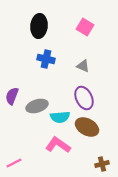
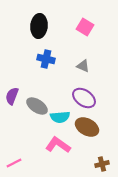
purple ellipse: rotated 30 degrees counterclockwise
gray ellipse: rotated 50 degrees clockwise
